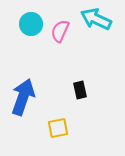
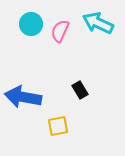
cyan arrow: moved 2 px right, 4 px down
black rectangle: rotated 18 degrees counterclockwise
blue arrow: rotated 99 degrees counterclockwise
yellow square: moved 2 px up
